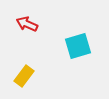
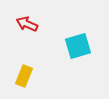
yellow rectangle: rotated 15 degrees counterclockwise
